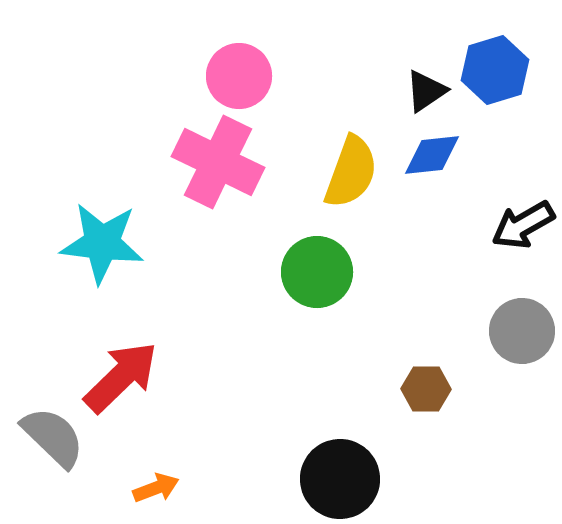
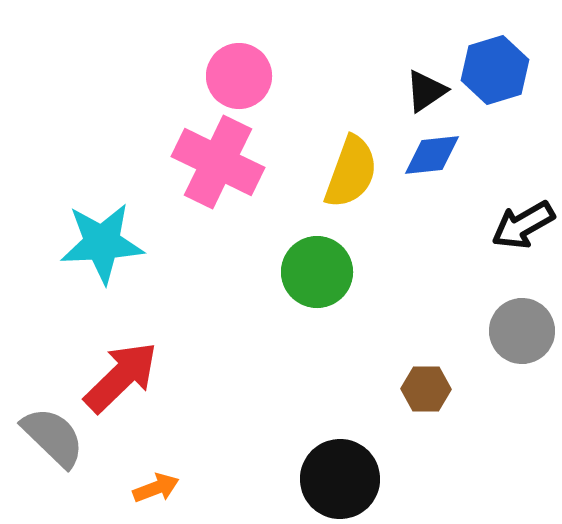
cyan star: rotated 10 degrees counterclockwise
